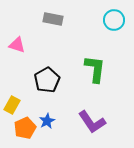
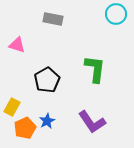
cyan circle: moved 2 px right, 6 px up
yellow rectangle: moved 2 px down
